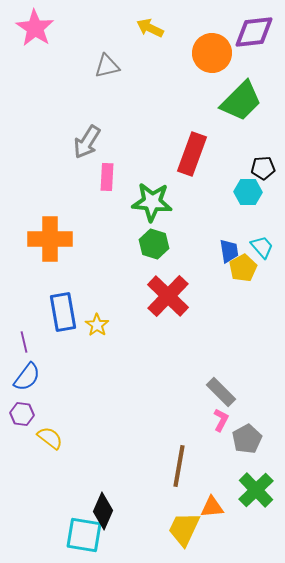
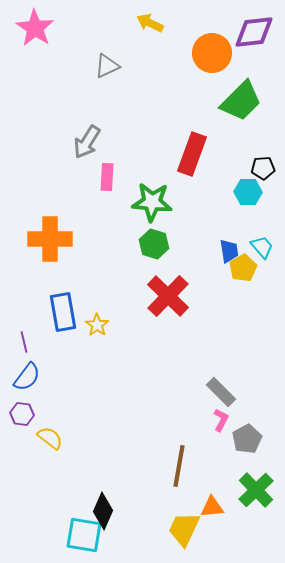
yellow arrow: moved 5 px up
gray triangle: rotated 12 degrees counterclockwise
